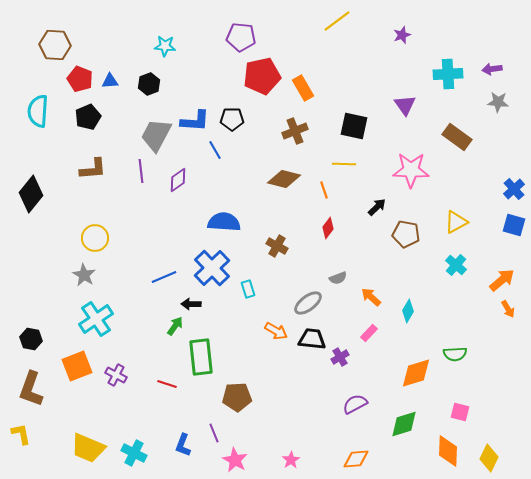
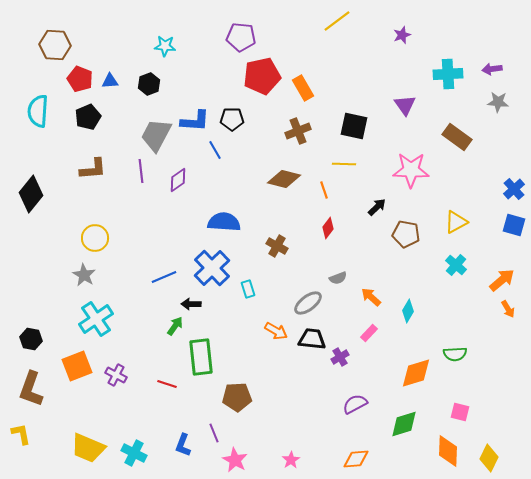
brown cross at (295, 131): moved 3 px right
